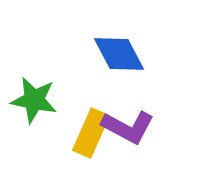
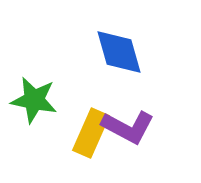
blue diamond: moved 2 px up; rotated 12 degrees clockwise
